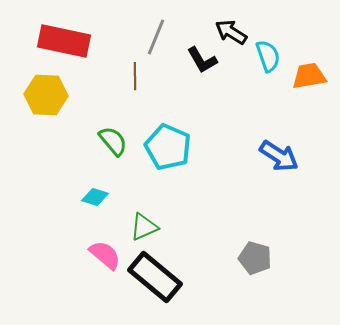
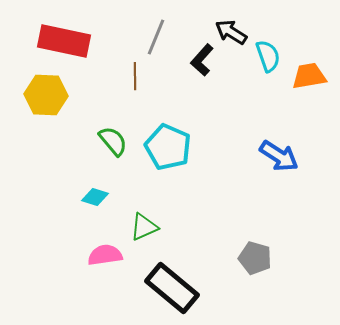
black L-shape: rotated 72 degrees clockwise
pink semicircle: rotated 48 degrees counterclockwise
black rectangle: moved 17 px right, 11 px down
